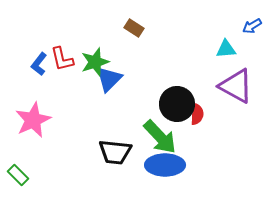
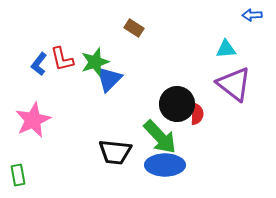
blue arrow: moved 11 px up; rotated 30 degrees clockwise
purple triangle: moved 2 px left, 2 px up; rotated 9 degrees clockwise
green rectangle: rotated 35 degrees clockwise
